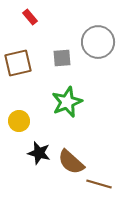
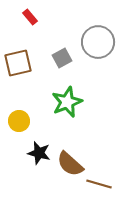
gray square: rotated 24 degrees counterclockwise
brown semicircle: moved 1 px left, 2 px down
